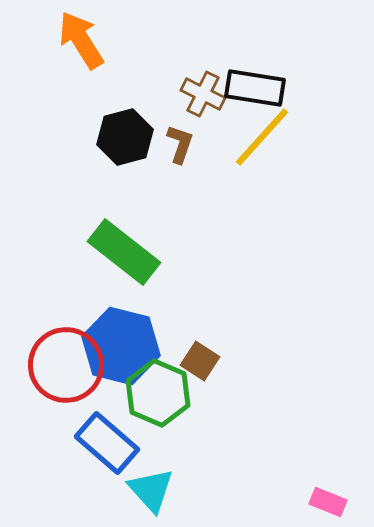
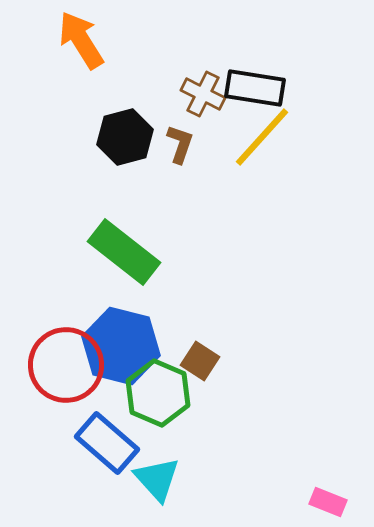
cyan triangle: moved 6 px right, 11 px up
